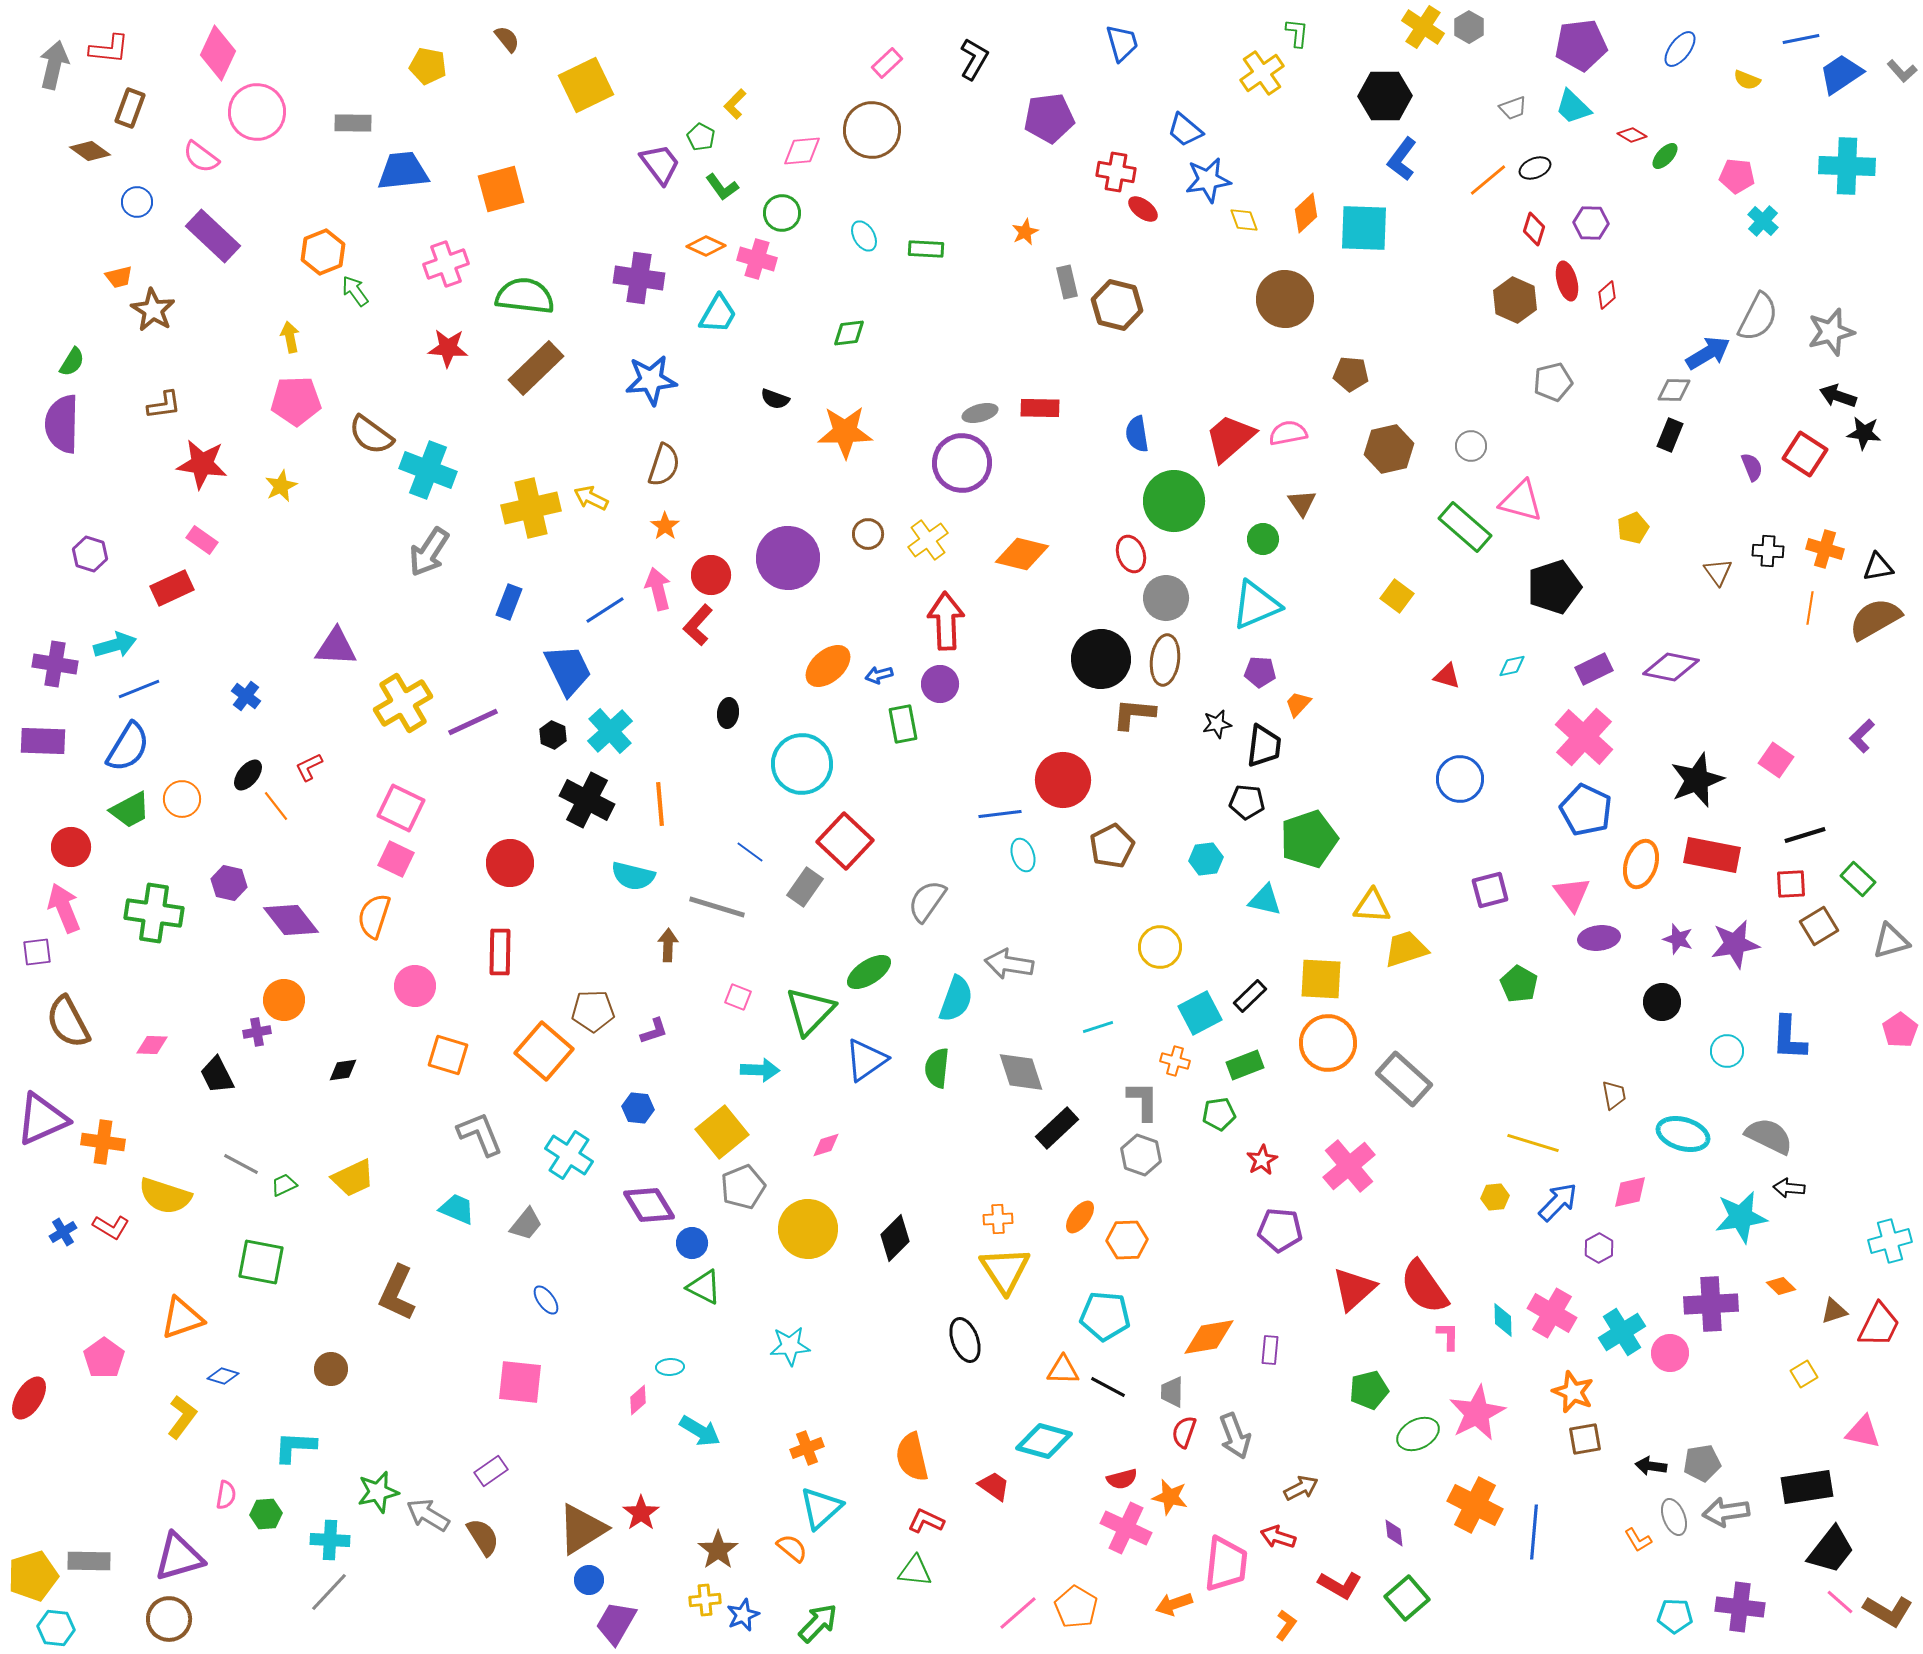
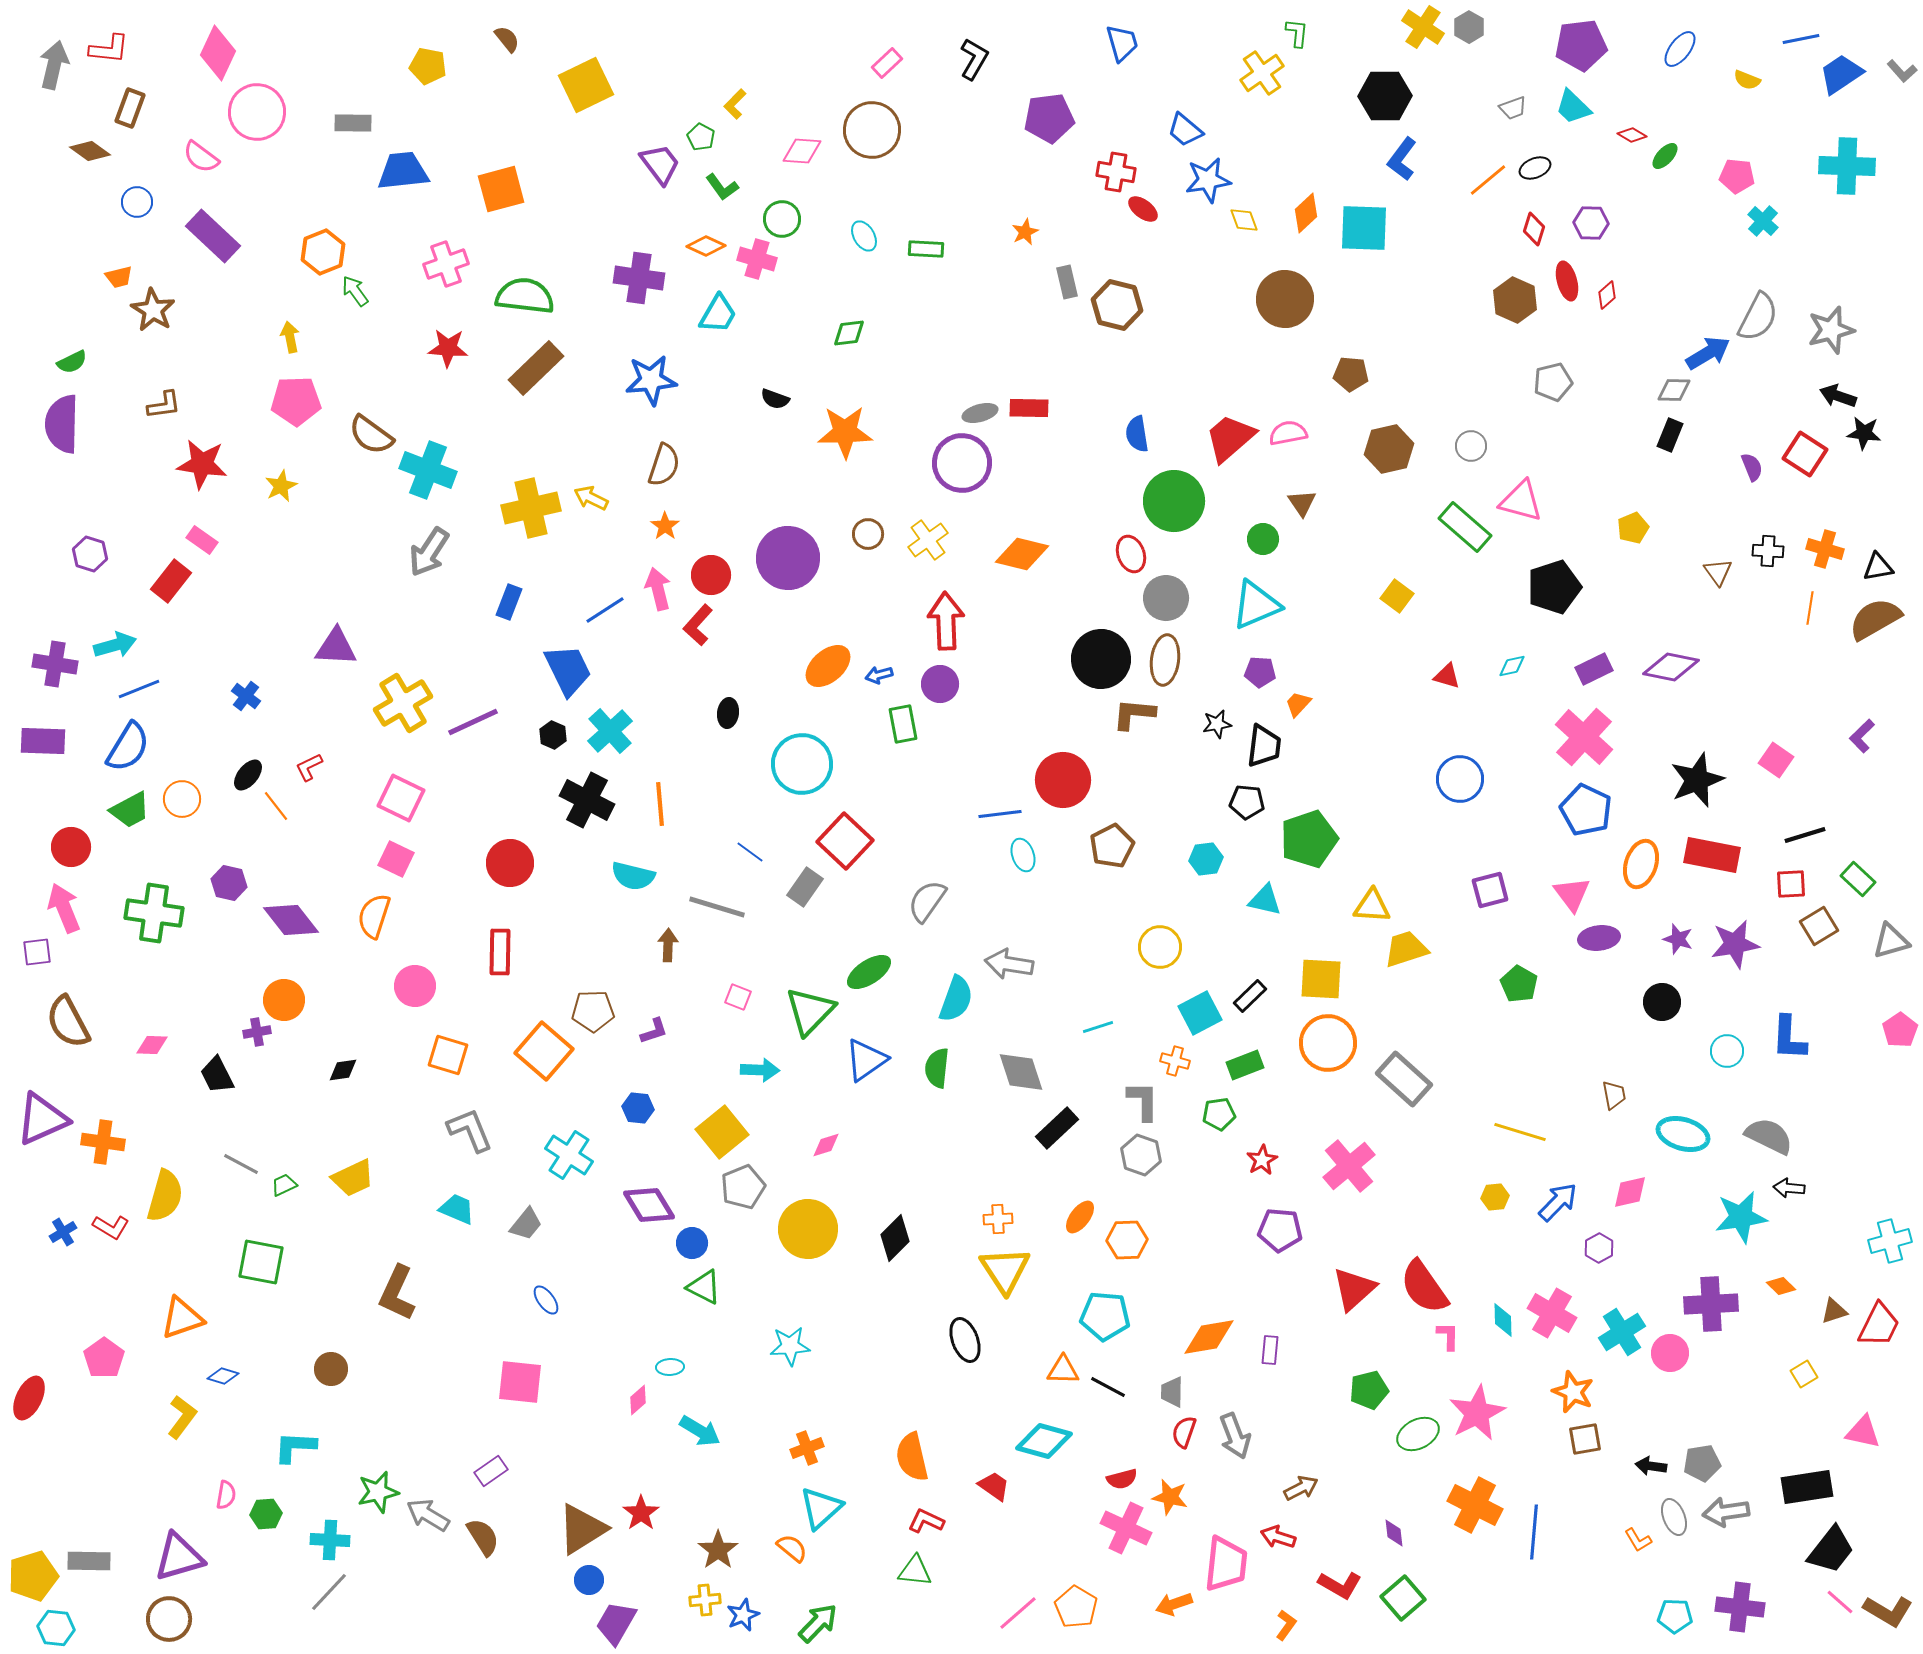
pink diamond at (802, 151): rotated 9 degrees clockwise
green circle at (782, 213): moved 6 px down
gray star at (1831, 332): moved 2 px up
green semicircle at (72, 362): rotated 32 degrees clockwise
red rectangle at (1040, 408): moved 11 px left
red rectangle at (172, 588): moved 1 px left, 7 px up; rotated 27 degrees counterclockwise
pink square at (401, 808): moved 10 px up
gray L-shape at (480, 1134): moved 10 px left, 4 px up
yellow line at (1533, 1143): moved 13 px left, 11 px up
yellow semicircle at (165, 1196): rotated 92 degrees counterclockwise
red ellipse at (29, 1398): rotated 6 degrees counterclockwise
green square at (1407, 1598): moved 4 px left
